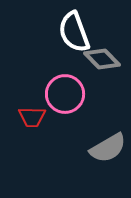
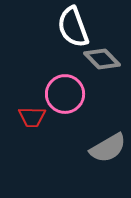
white semicircle: moved 1 px left, 5 px up
